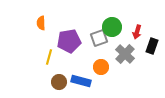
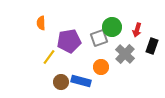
red arrow: moved 2 px up
yellow line: rotated 21 degrees clockwise
brown circle: moved 2 px right
